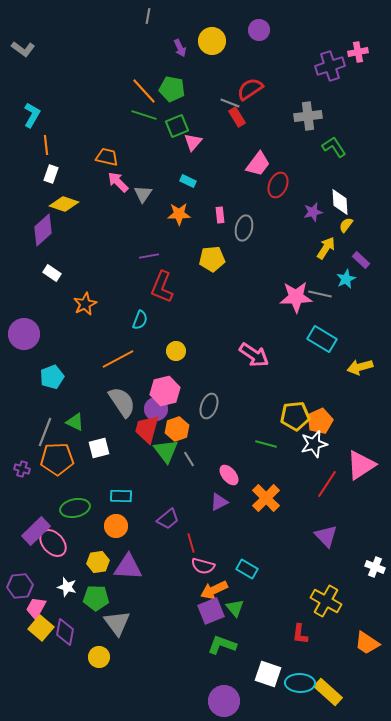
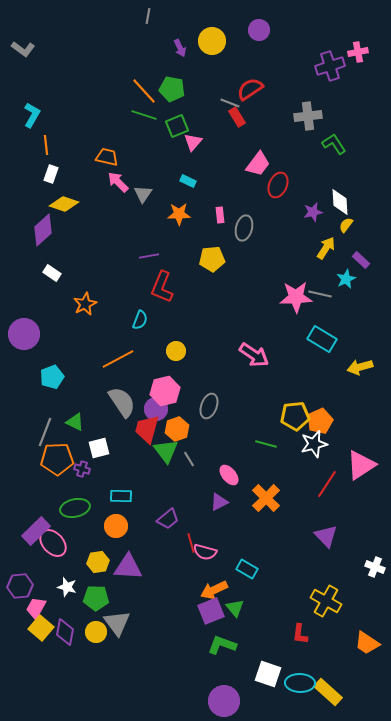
green L-shape at (334, 147): moved 3 px up
purple cross at (22, 469): moved 60 px right
pink semicircle at (203, 566): moved 2 px right, 14 px up
yellow circle at (99, 657): moved 3 px left, 25 px up
